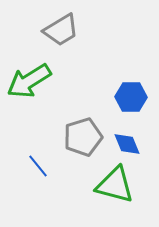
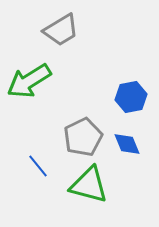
blue hexagon: rotated 12 degrees counterclockwise
gray pentagon: rotated 9 degrees counterclockwise
green triangle: moved 26 px left
